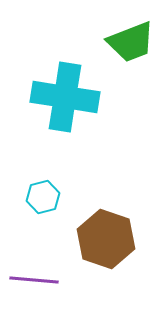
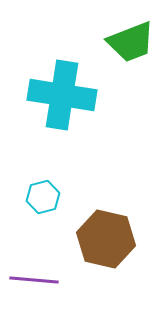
cyan cross: moved 3 px left, 2 px up
brown hexagon: rotated 6 degrees counterclockwise
